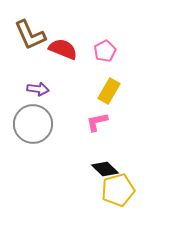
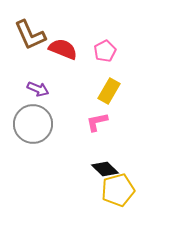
purple arrow: rotated 15 degrees clockwise
